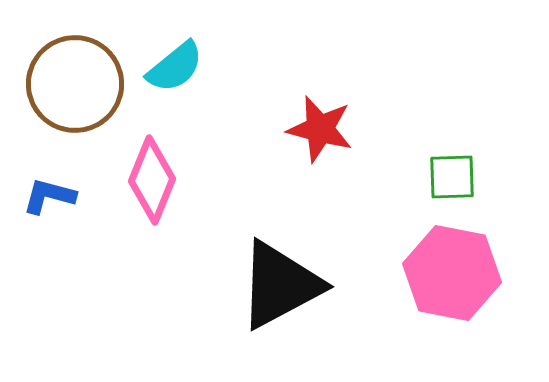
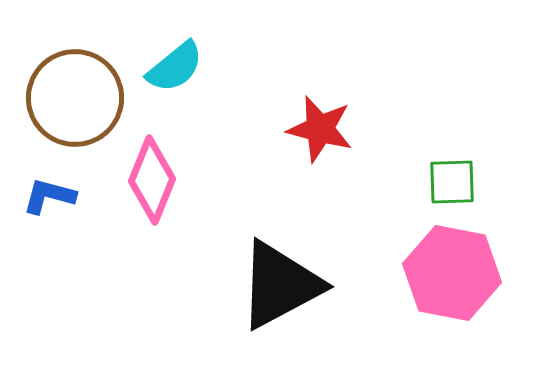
brown circle: moved 14 px down
green square: moved 5 px down
